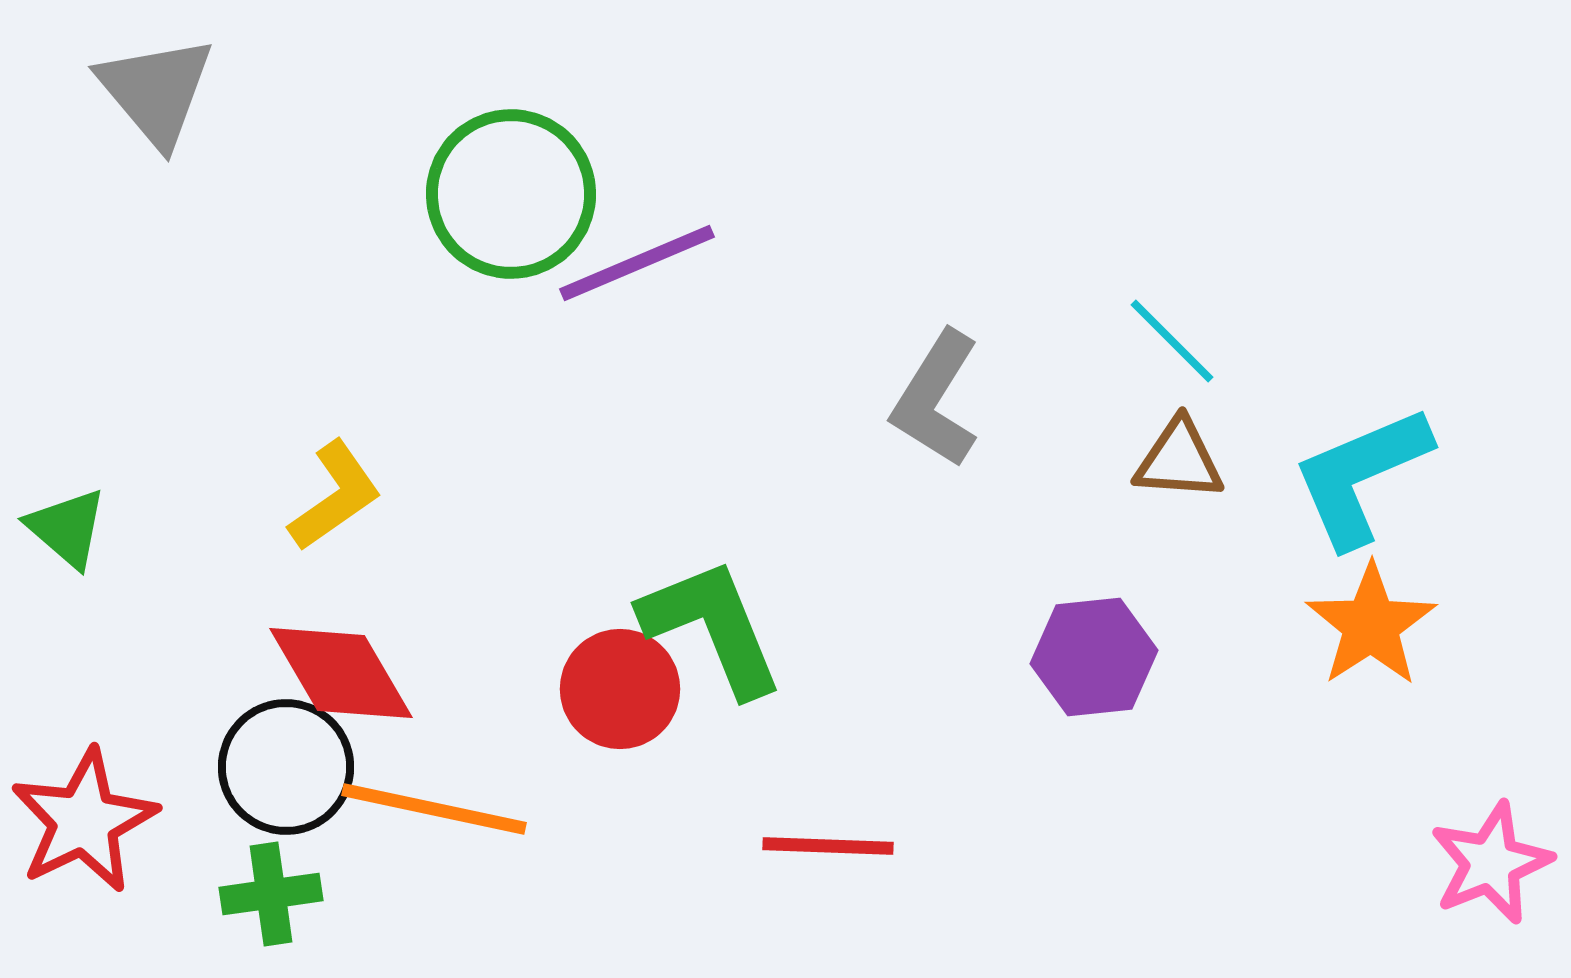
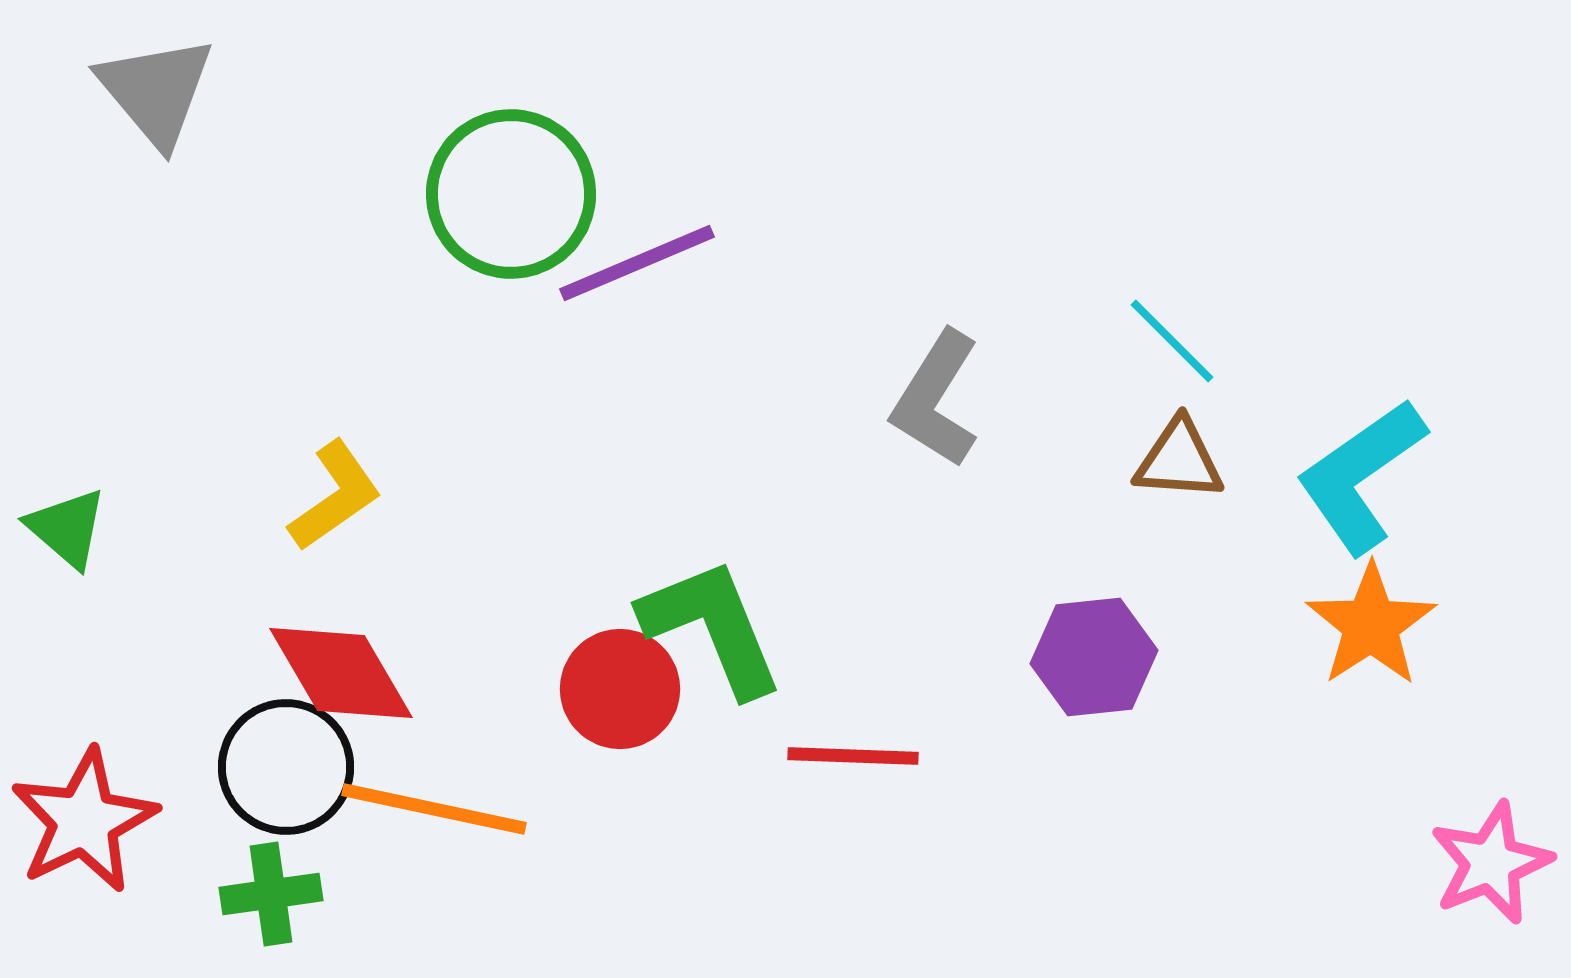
cyan L-shape: rotated 12 degrees counterclockwise
red line: moved 25 px right, 90 px up
